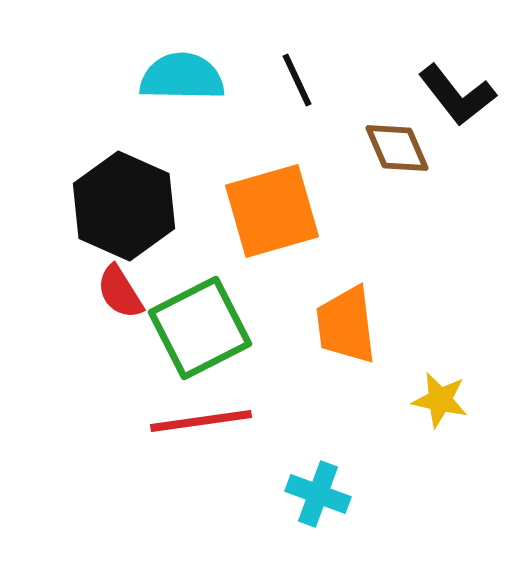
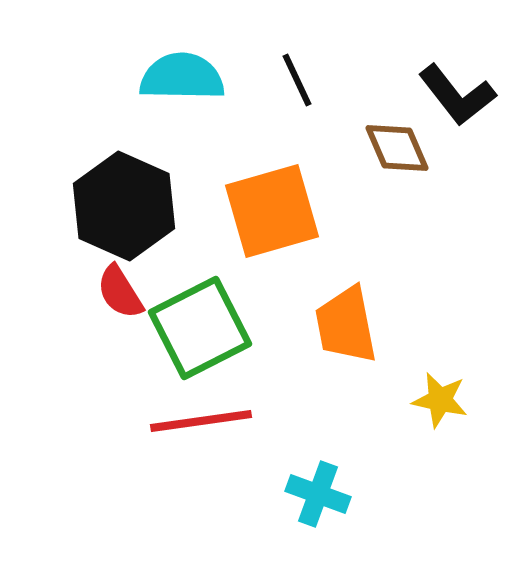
orange trapezoid: rotated 4 degrees counterclockwise
